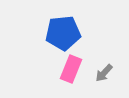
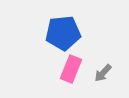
gray arrow: moved 1 px left
